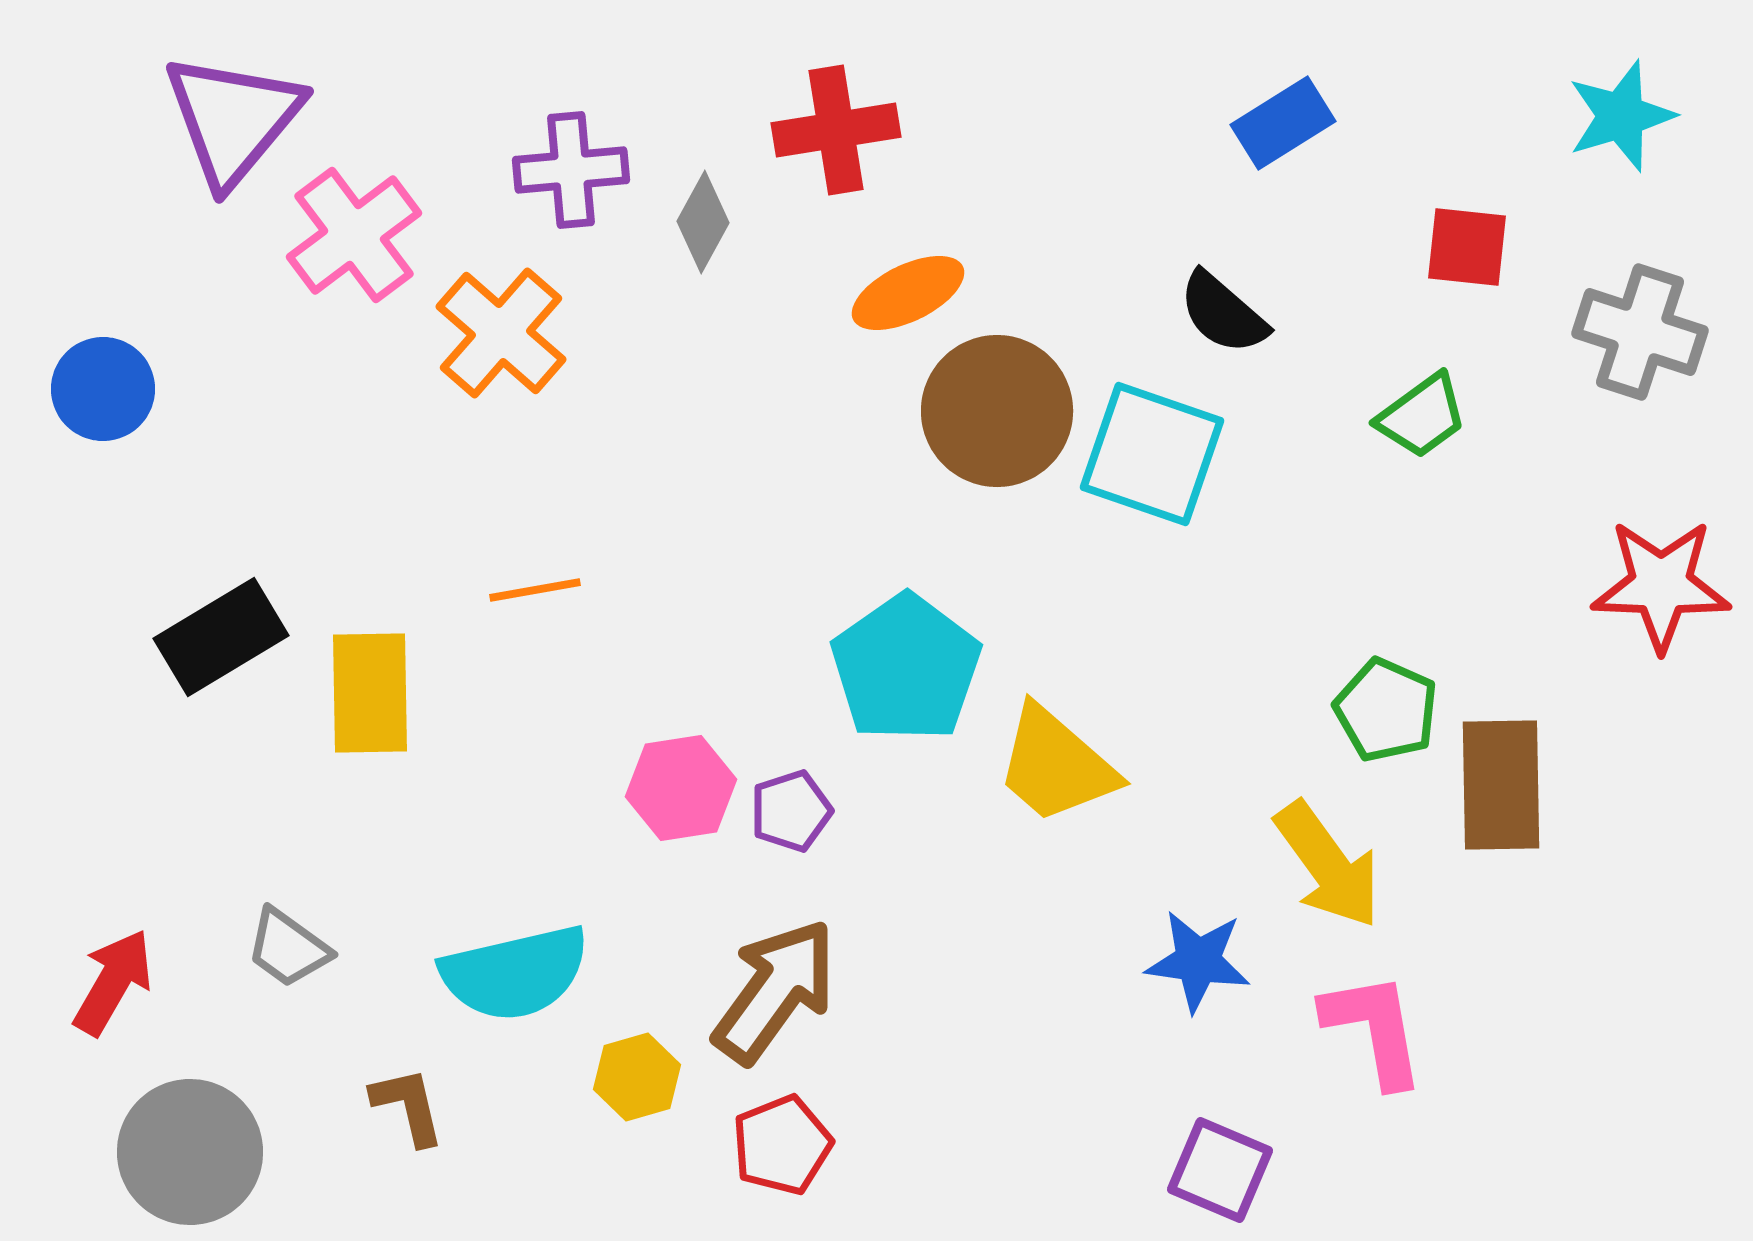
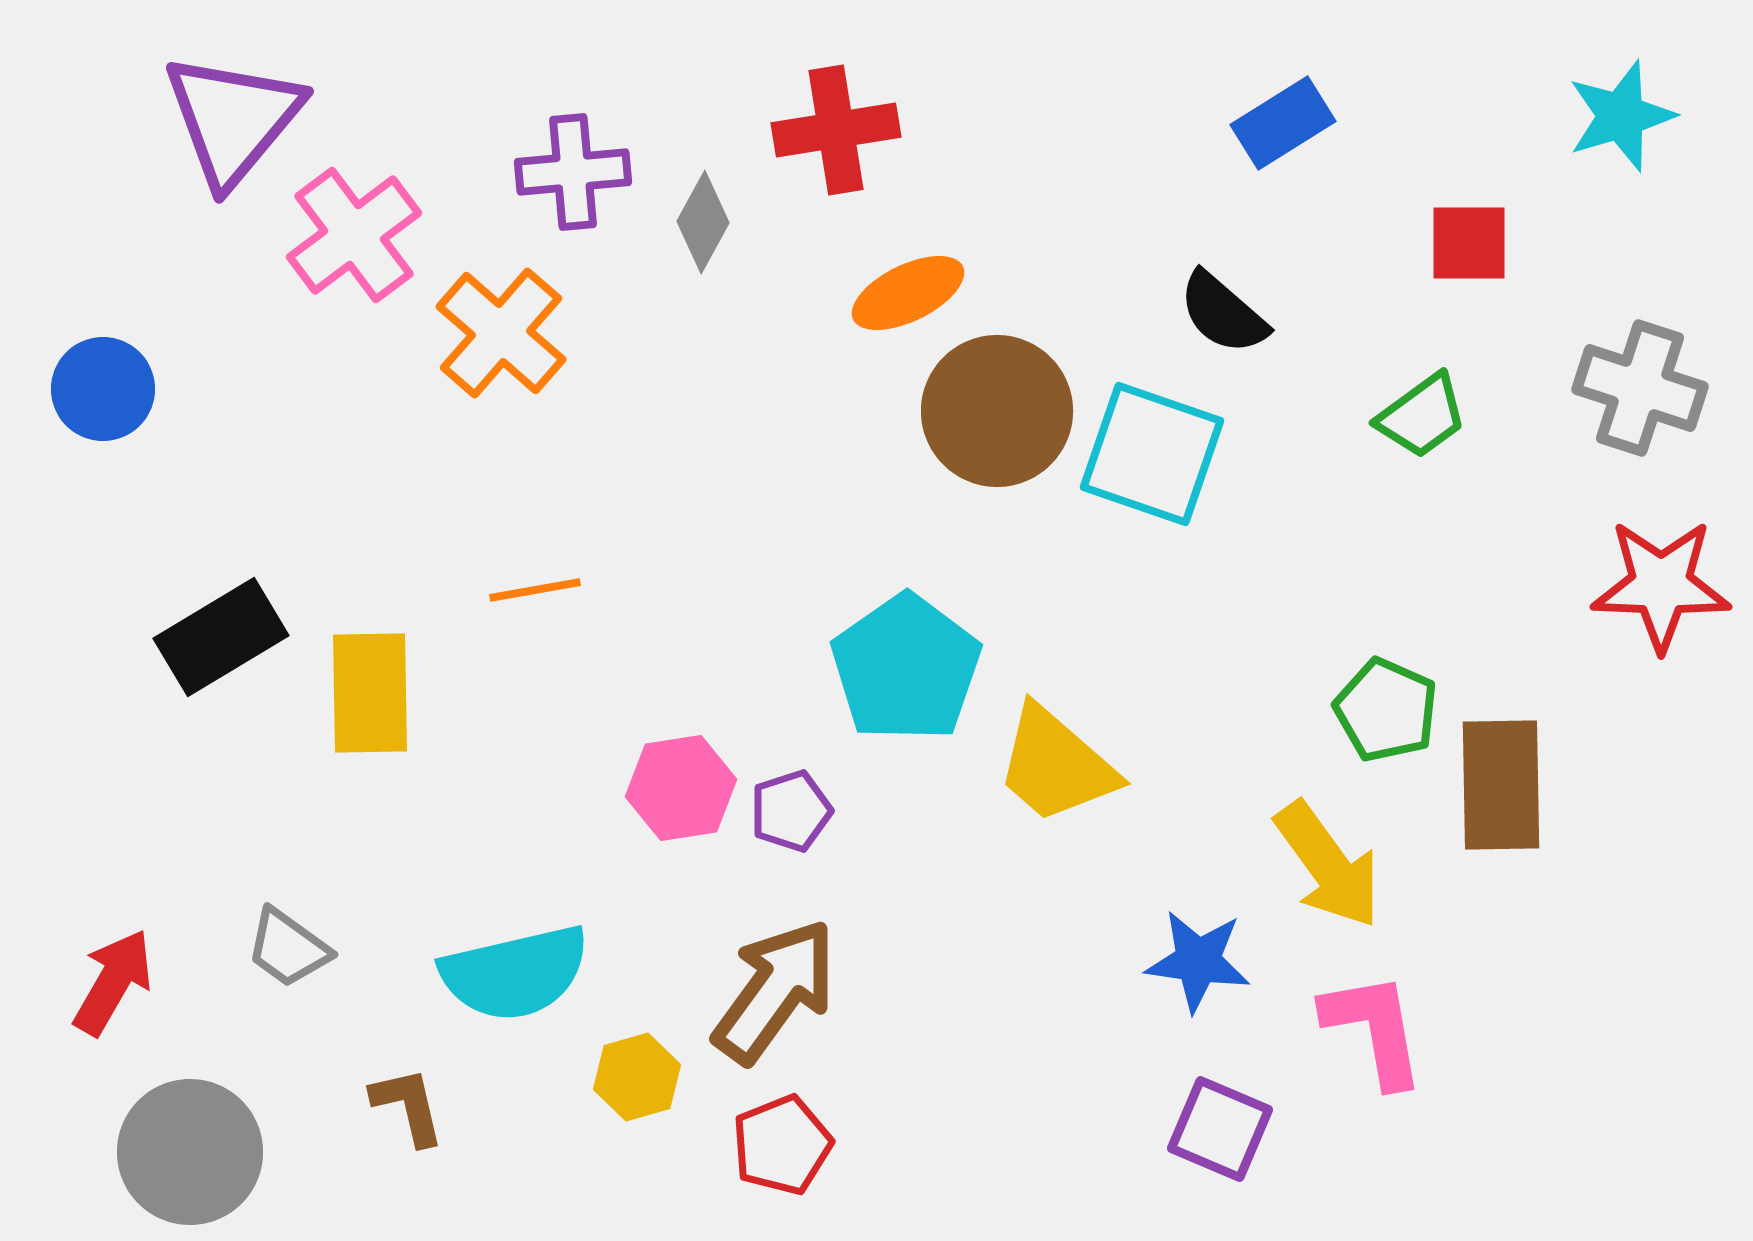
purple cross: moved 2 px right, 2 px down
red square: moved 2 px right, 4 px up; rotated 6 degrees counterclockwise
gray cross: moved 56 px down
purple square: moved 41 px up
